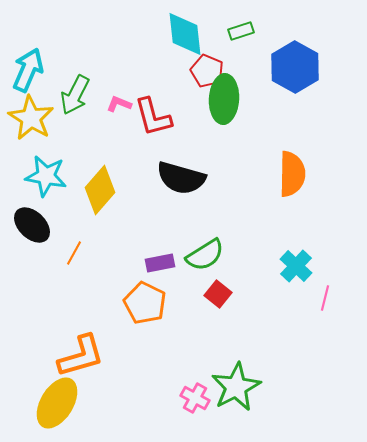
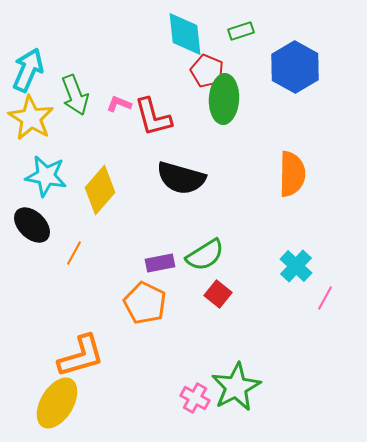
green arrow: rotated 48 degrees counterclockwise
pink line: rotated 15 degrees clockwise
